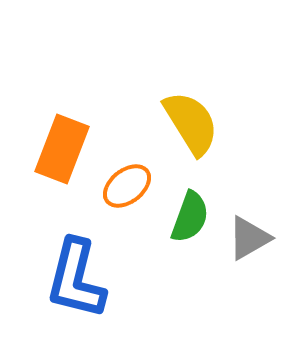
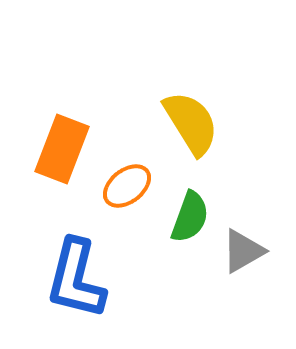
gray triangle: moved 6 px left, 13 px down
